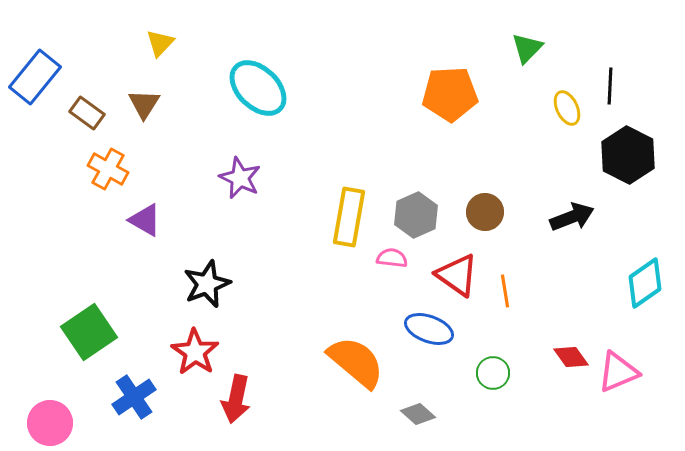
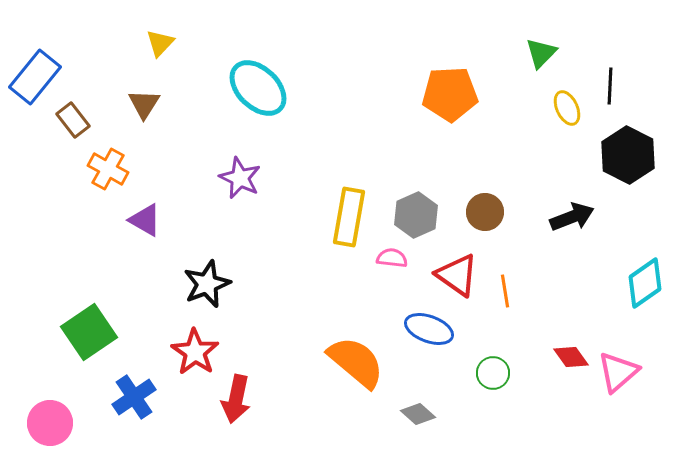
green triangle: moved 14 px right, 5 px down
brown rectangle: moved 14 px left, 7 px down; rotated 16 degrees clockwise
pink triangle: rotated 18 degrees counterclockwise
